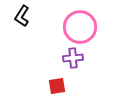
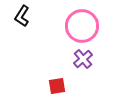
pink circle: moved 2 px right, 1 px up
purple cross: moved 10 px right, 1 px down; rotated 36 degrees counterclockwise
